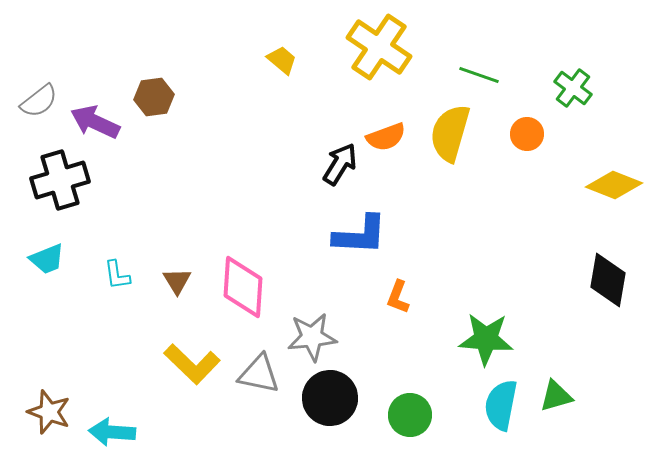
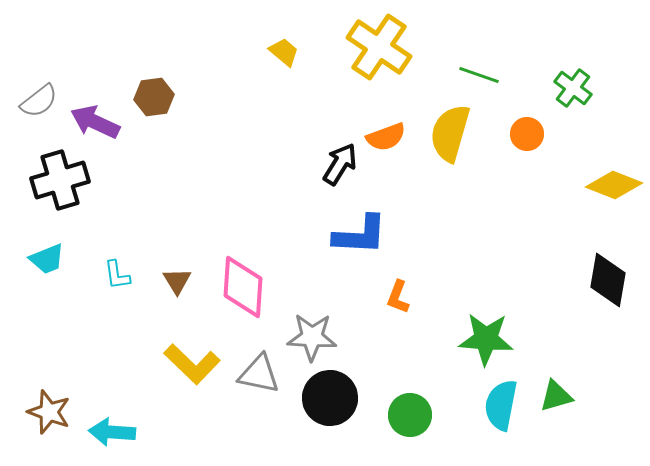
yellow trapezoid: moved 2 px right, 8 px up
gray star: rotated 9 degrees clockwise
